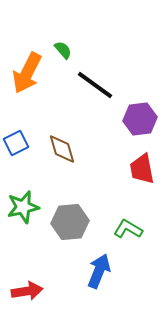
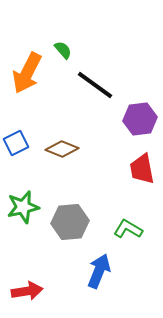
brown diamond: rotated 52 degrees counterclockwise
